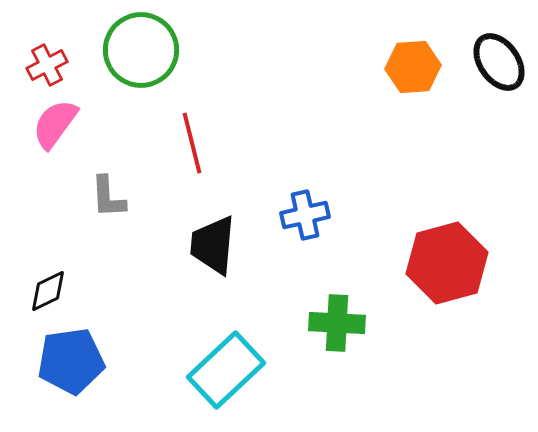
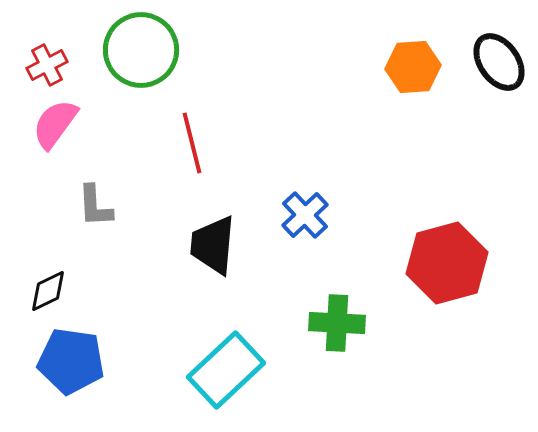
gray L-shape: moved 13 px left, 9 px down
blue cross: rotated 30 degrees counterclockwise
blue pentagon: rotated 16 degrees clockwise
